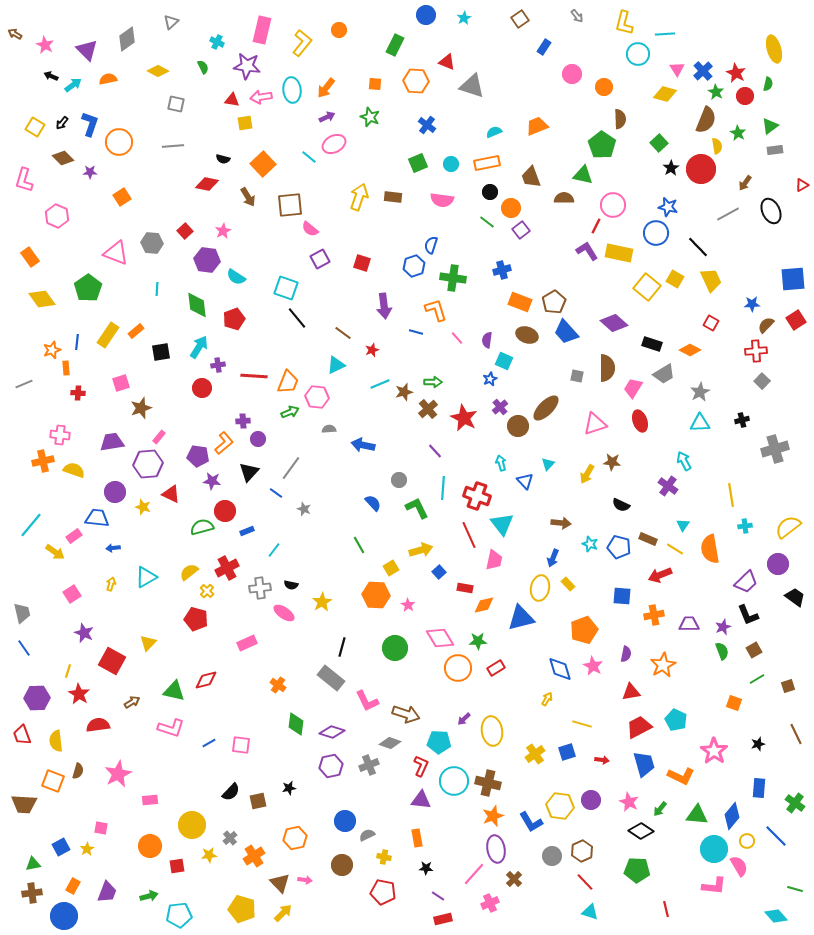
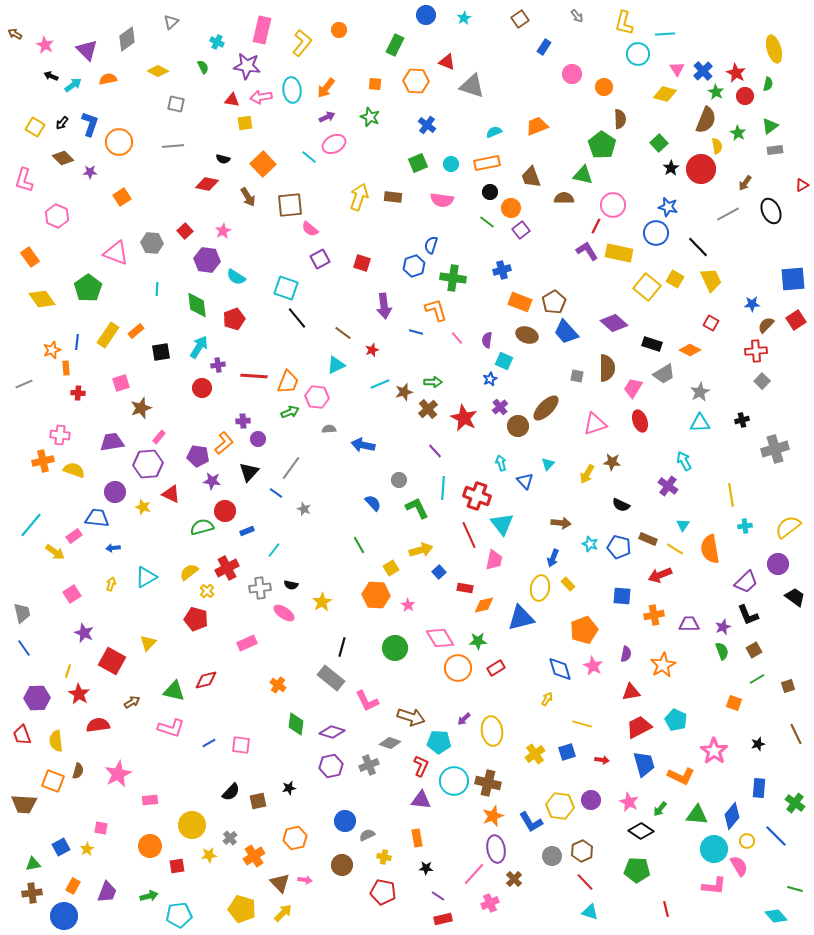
brown arrow at (406, 714): moved 5 px right, 3 px down
